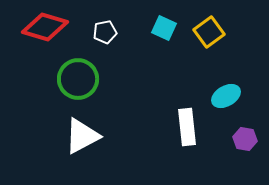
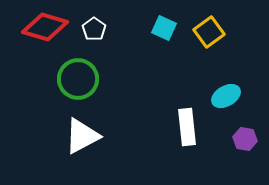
white pentagon: moved 11 px left, 3 px up; rotated 25 degrees counterclockwise
